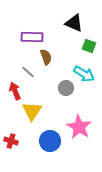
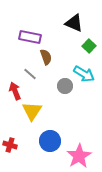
purple rectangle: moved 2 px left; rotated 10 degrees clockwise
green square: rotated 24 degrees clockwise
gray line: moved 2 px right, 2 px down
gray circle: moved 1 px left, 2 px up
pink star: moved 29 px down; rotated 10 degrees clockwise
red cross: moved 1 px left, 4 px down
